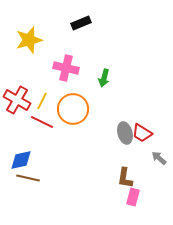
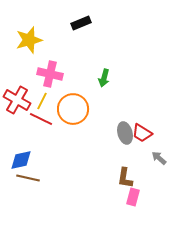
pink cross: moved 16 px left, 6 px down
red line: moved 1 px left, 3 px up
